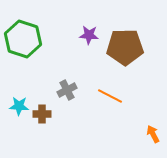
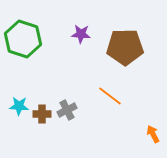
purple star: moved 8 px left, 1 px up
gray cross: moved 20 px down
orange line: rotated 10 degrees clockwise
